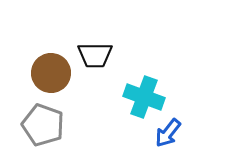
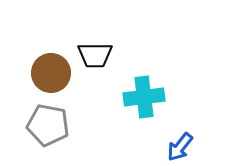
cyan cross: rotated 27 degrees counterclockwise
gray pentagon: moved 5 px right; rotated 9 degrees counterclockwise
blue arrow: moved 12 px right, 14 px down
